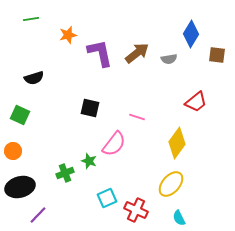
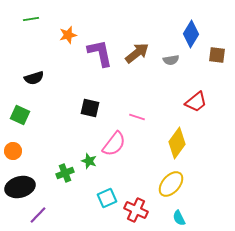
gray semicircle: moved 2 px right, 1 px down
